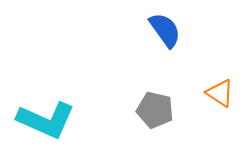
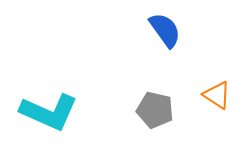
orange triangle: moved 3 px left, 2 px down
cyan L-shape: moved 3 px right, 8 px up
